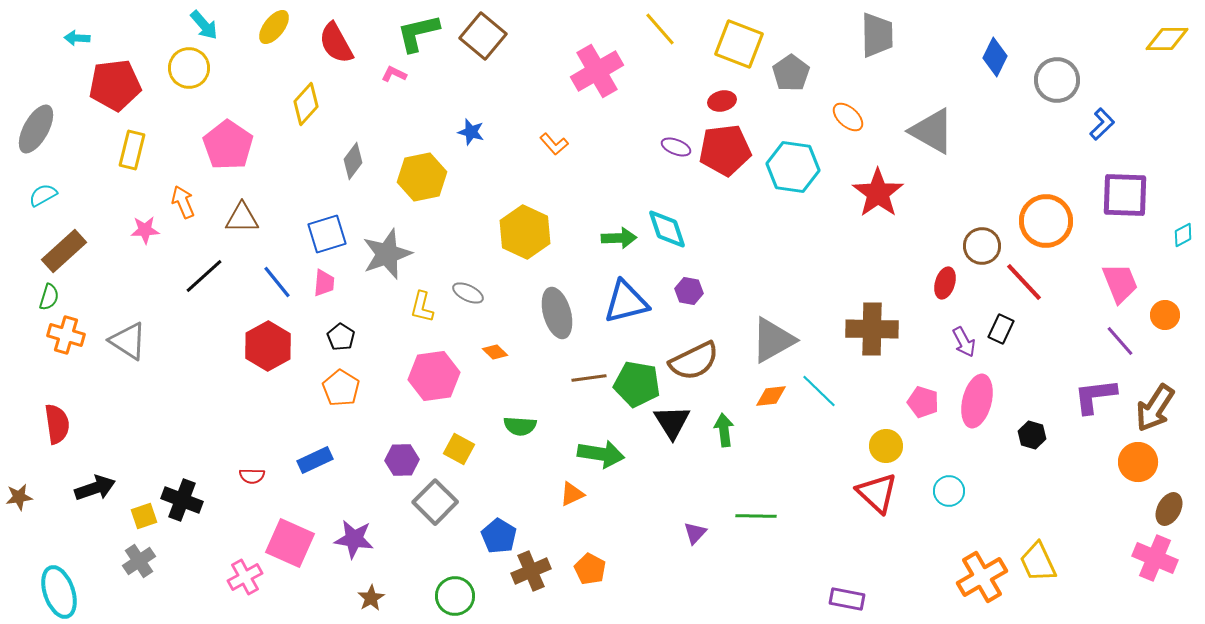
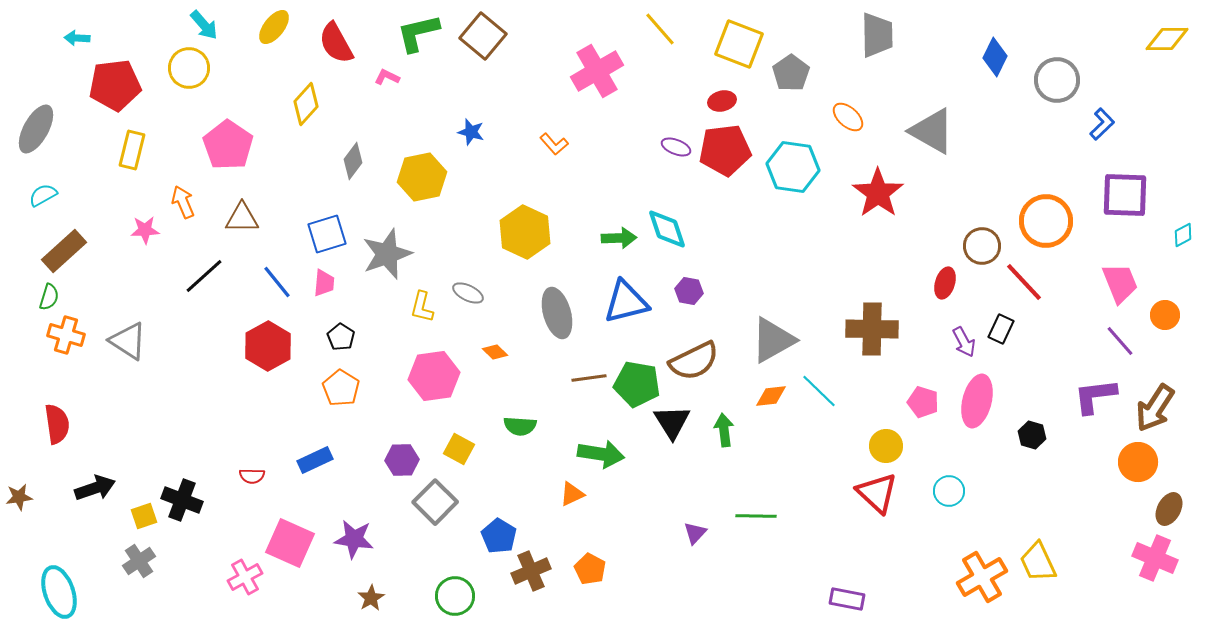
pink L-shape at (394, 74): moved 7 px left, 3 px down
